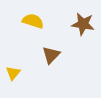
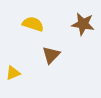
yellow semicircle: moved 3 px down
yellow triangle: rotated 28 degrees clockwise
